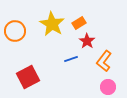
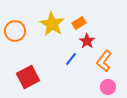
blue line: rotated 32 degrees counterclockwise
